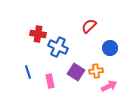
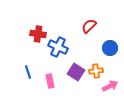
pink arrow: moved 1 px right
